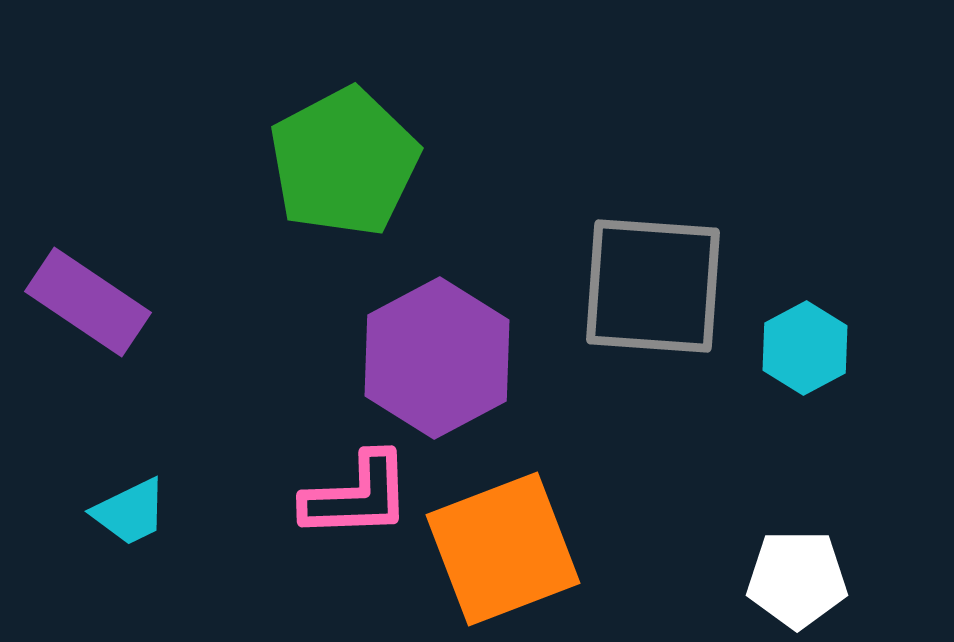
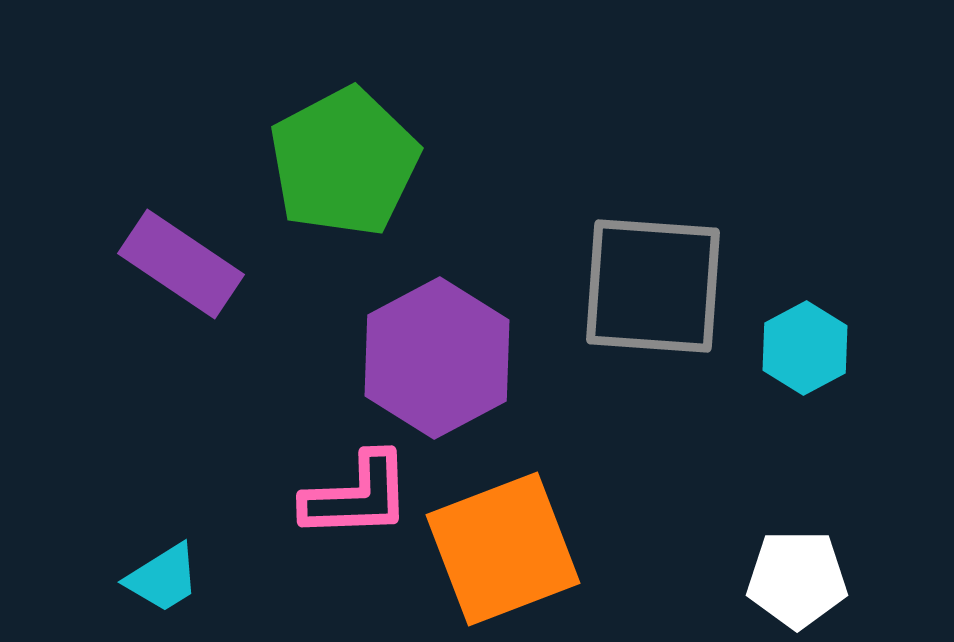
purple rectangle: moved 93 px right, 38 px up
cyan trapezoid: moved 33 px right, 66 px down; rotated 6 degrees counterclockwise
